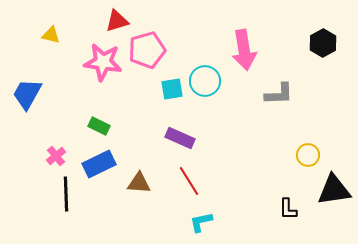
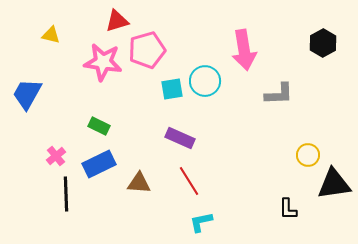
black triangle: moved 6 px up
